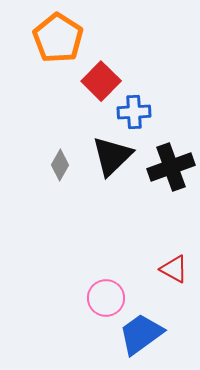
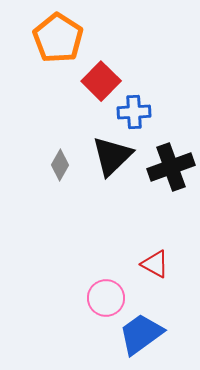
red triangle: moved 19 px left, 5 px up
